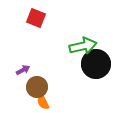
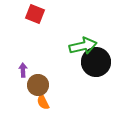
red square: moved 1 px left, 4 px up
black circle: moved 2 px up
purple arrow: rotated 64 degrees counterclockwise
brown circle: moved 1 px right, 2 px up
